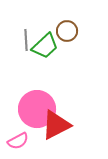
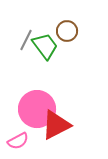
gray line: rotated 30 degrees clockwise
green trapezoid: rotated 84 degrees counterclockwise
